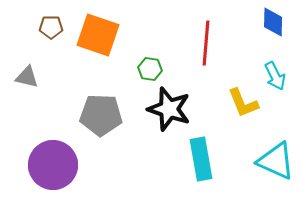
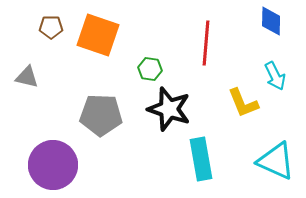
blue diamond: moved 2 px left, 1 px up
